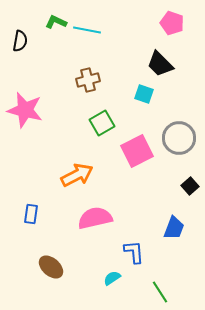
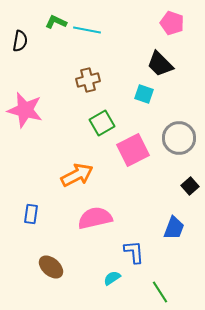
pink square: moved 4 px left, 1 px up
